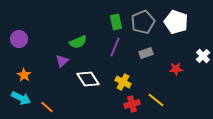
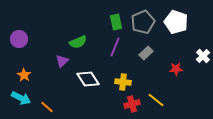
gray rectangle: rotated 24 degrees counterclockwise
yellow cross: rotated 21 degrees counterclockwise
